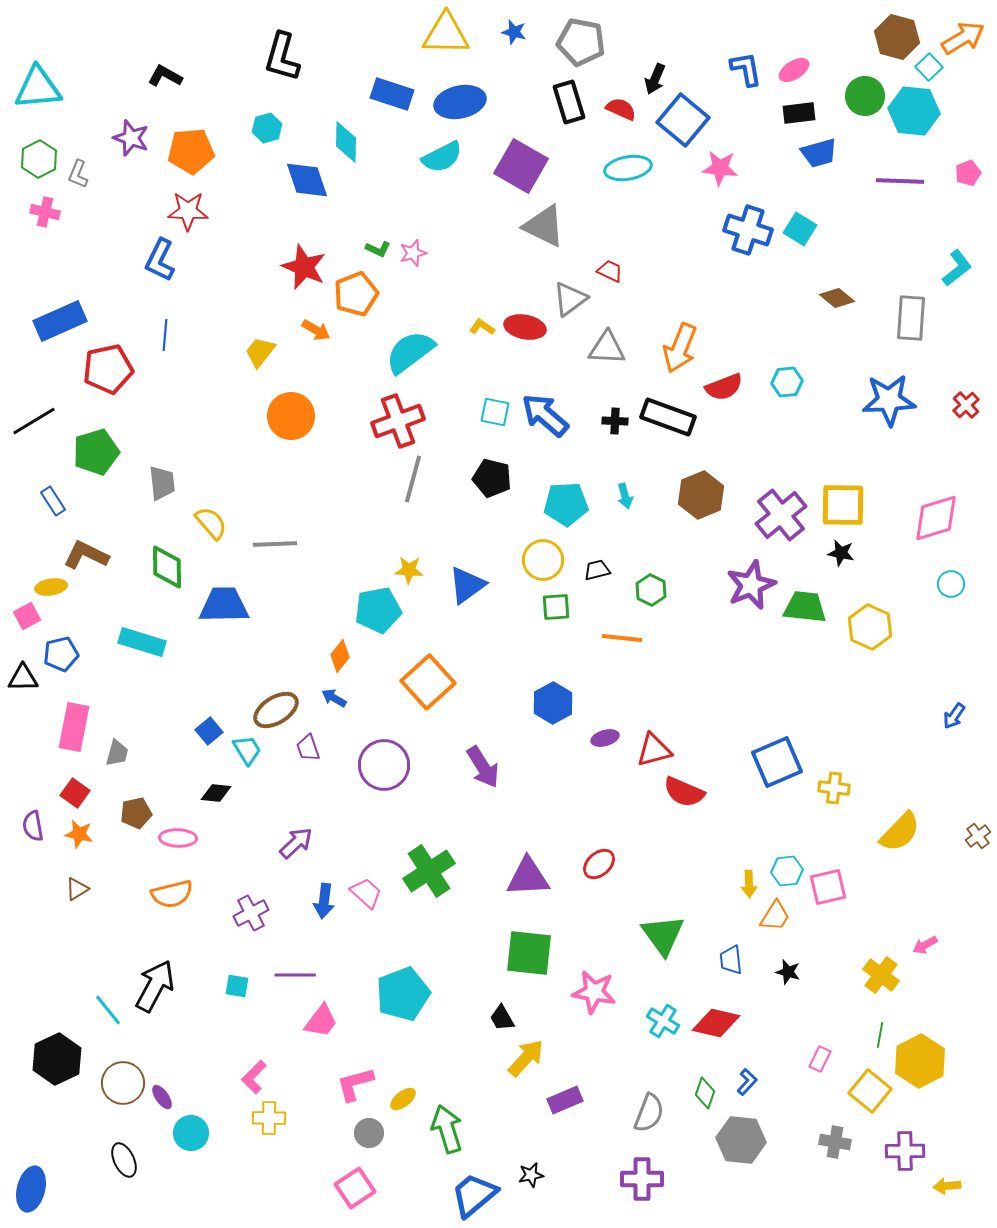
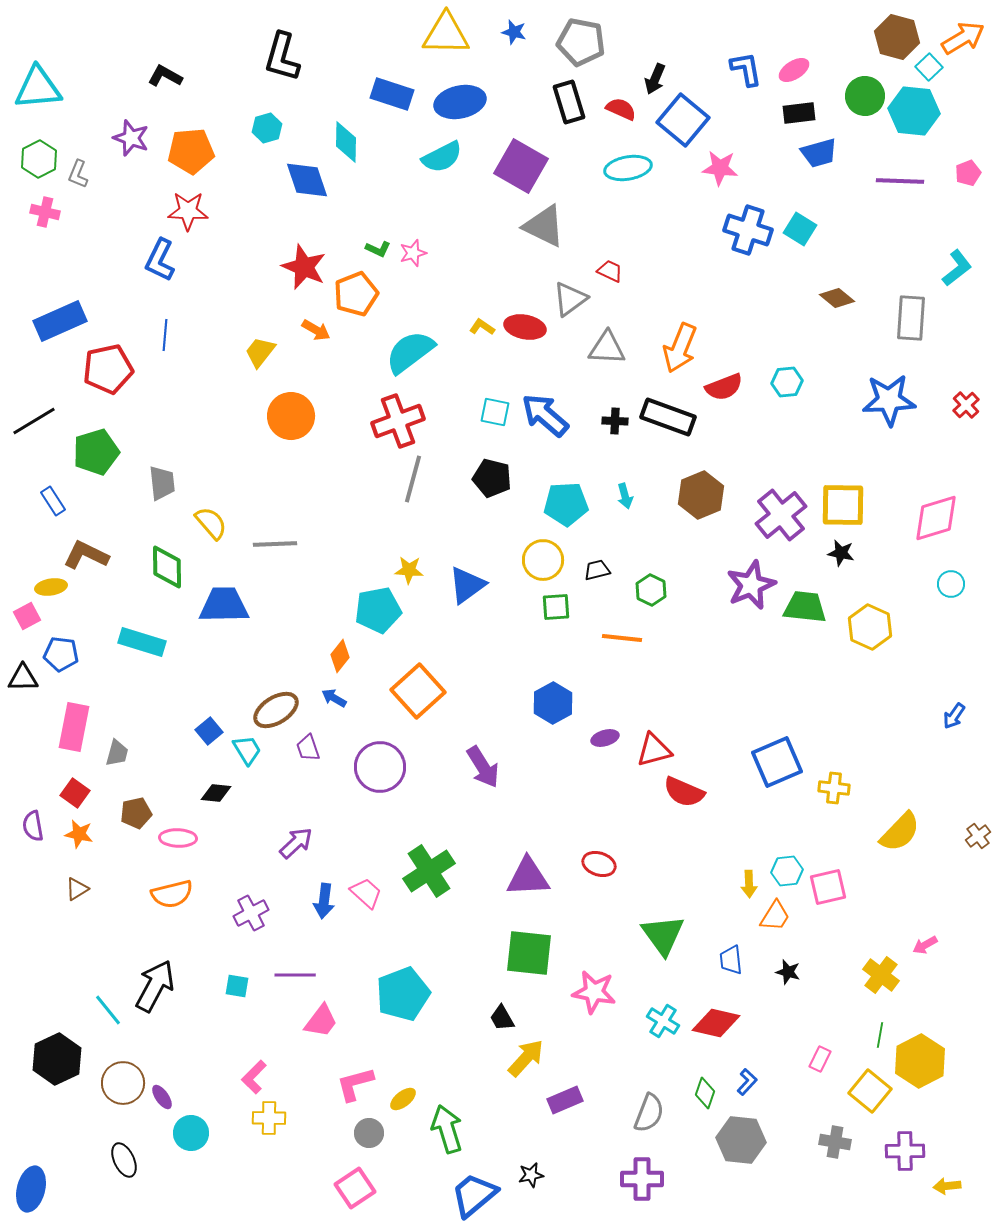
blue pentagon at (61, 654): rotated 20 degrees clockwise
orange square at (428, 682): moved 10 px left, 9 px down
purple circle at (384, 765): moved 4 px left, 2 px down
red ellipse at (599, 864): rotated 60 degrees clockwise
